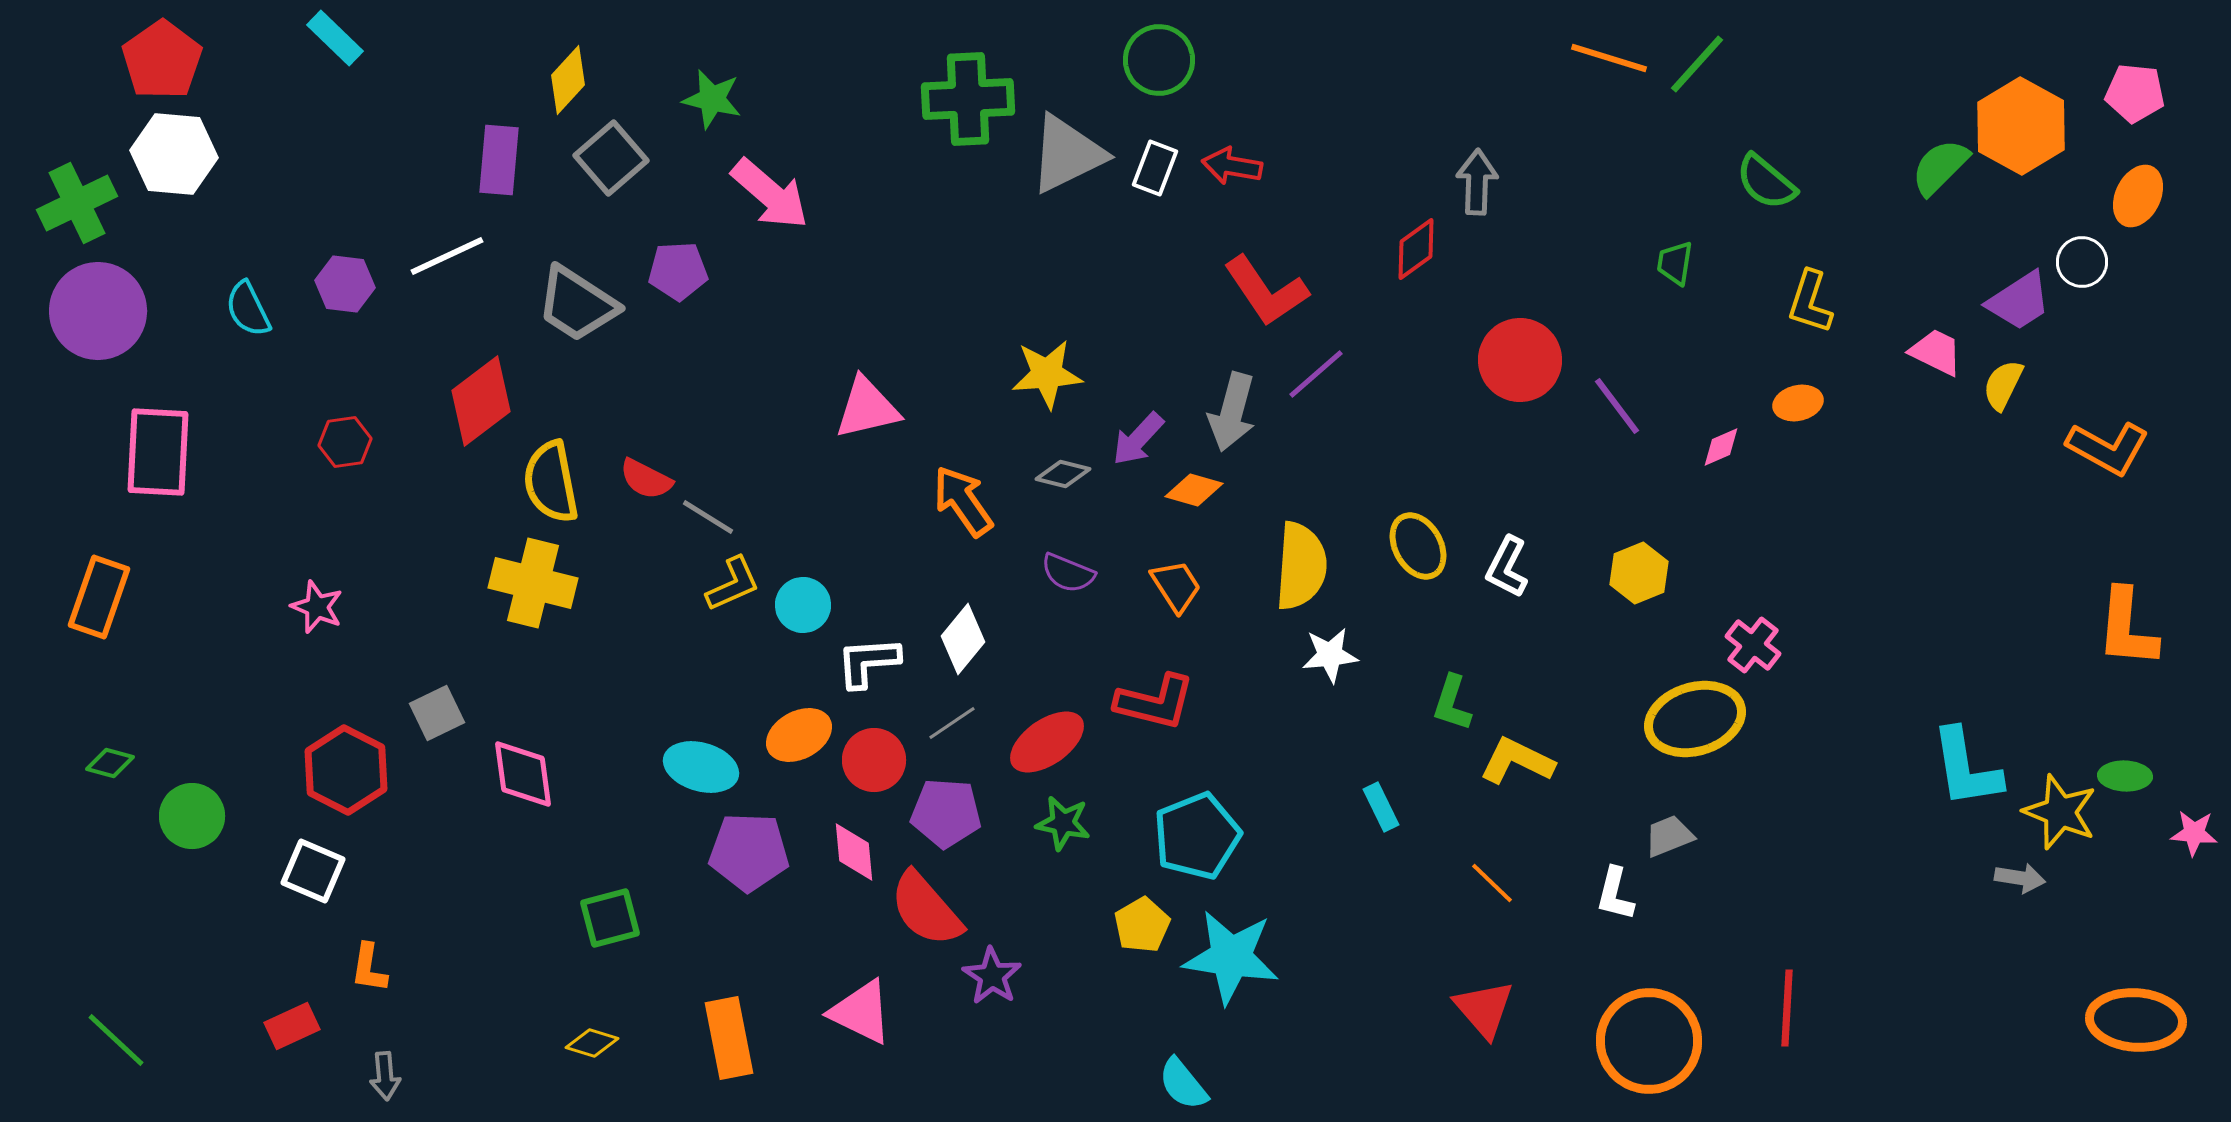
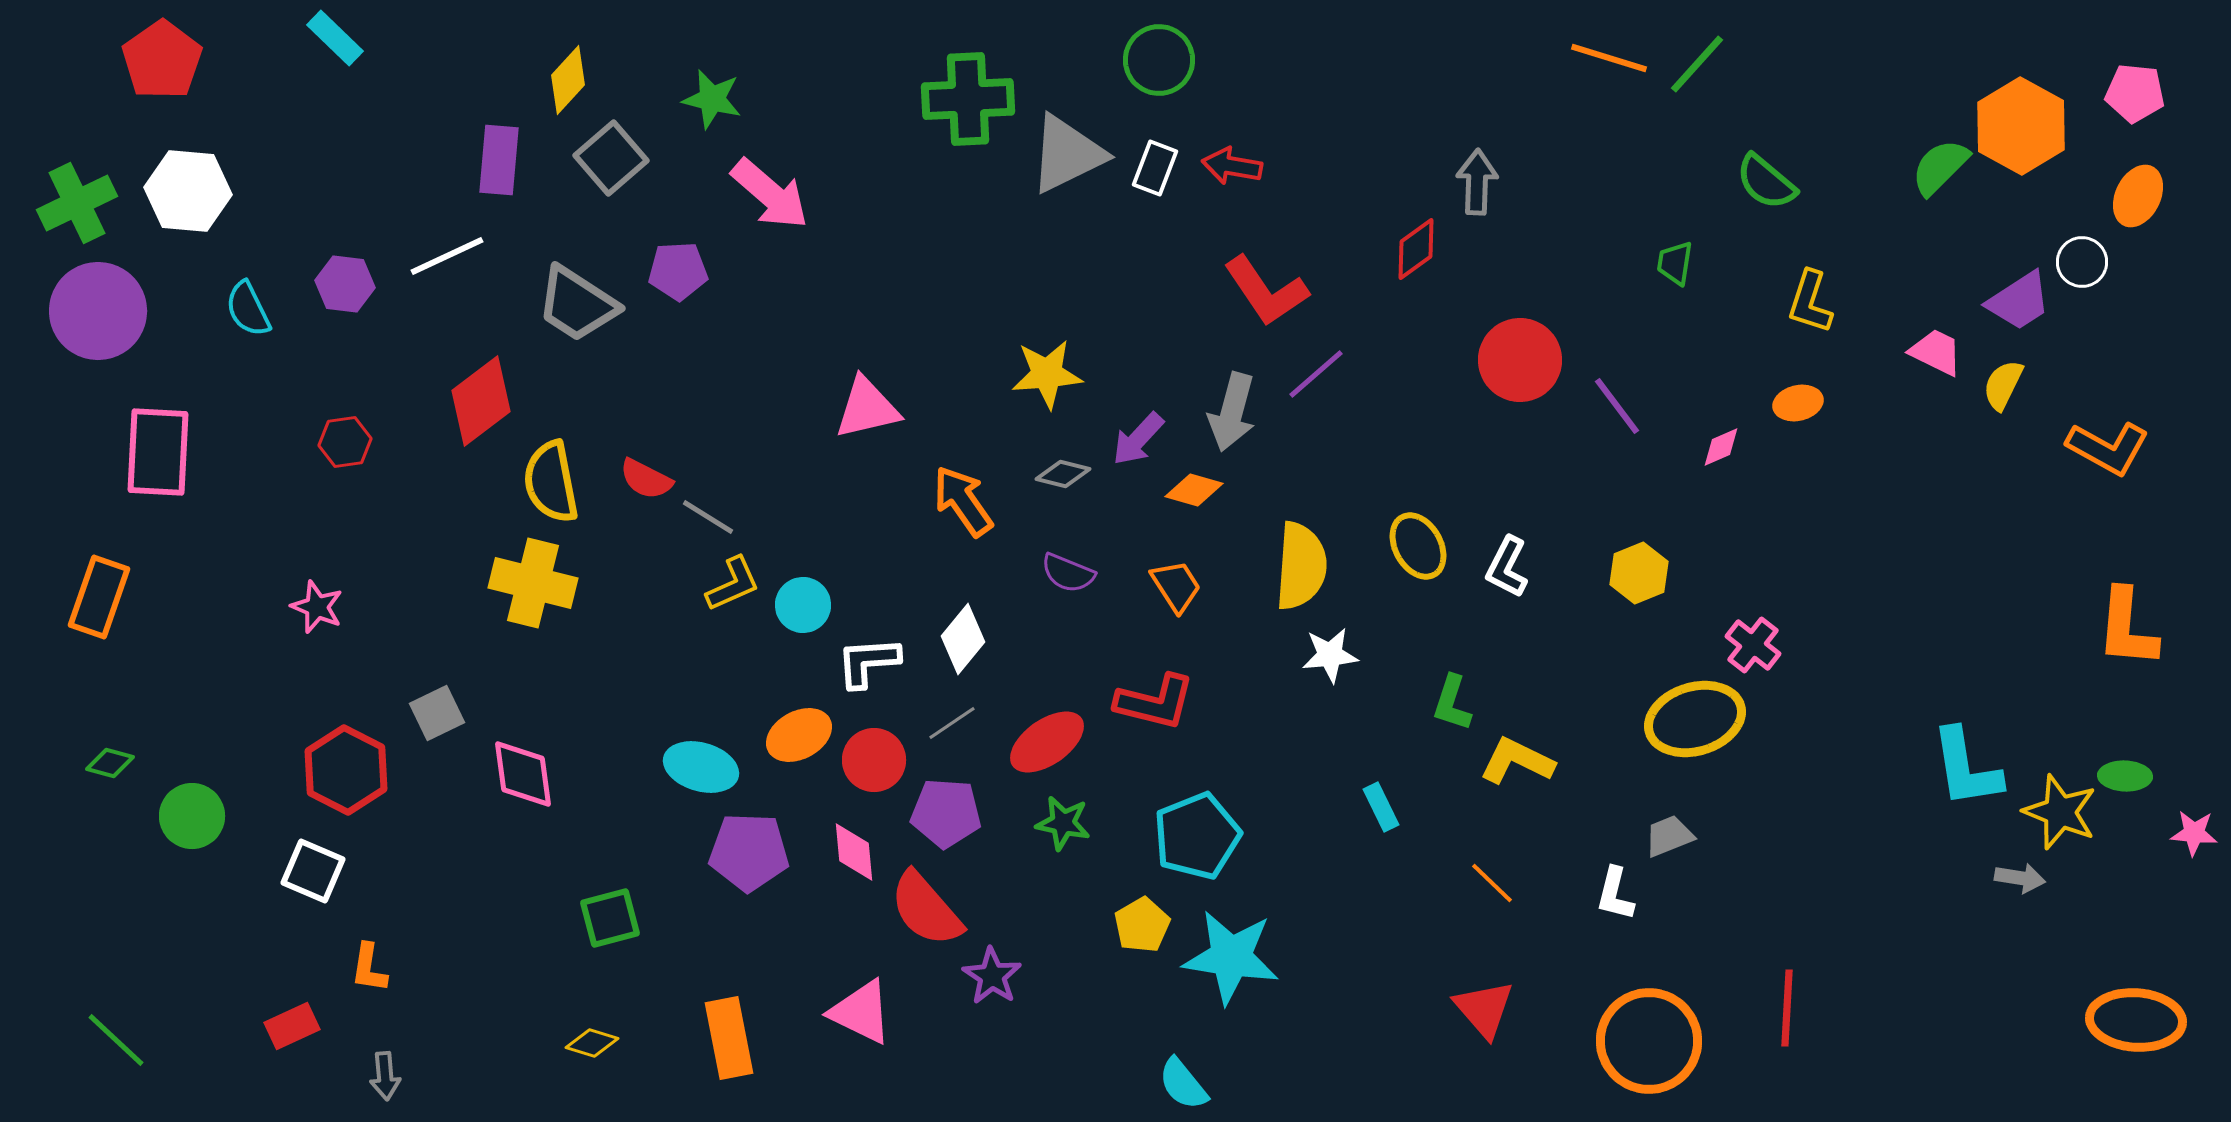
white hexagon at (174, 154): moved 14 px right, 37 px down
